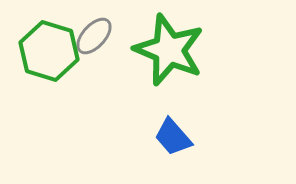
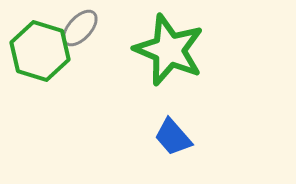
gray ellipse: moved 14 px left, 8 px up
green hexagon: moved 9 px left
